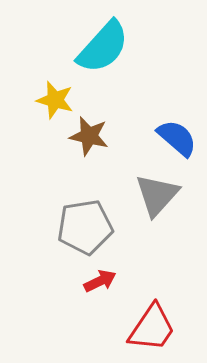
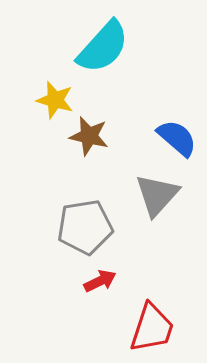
red trapezoid: rotated 16 degrees counterclockwise
